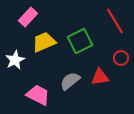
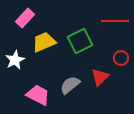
pink rectangle: moved 3 px left, 1 px down
red line: rotated 60 degrees counterclockwise
red triangle: rotated 36 degrees counterclockwise
gray semicircle: moved 4 px down
